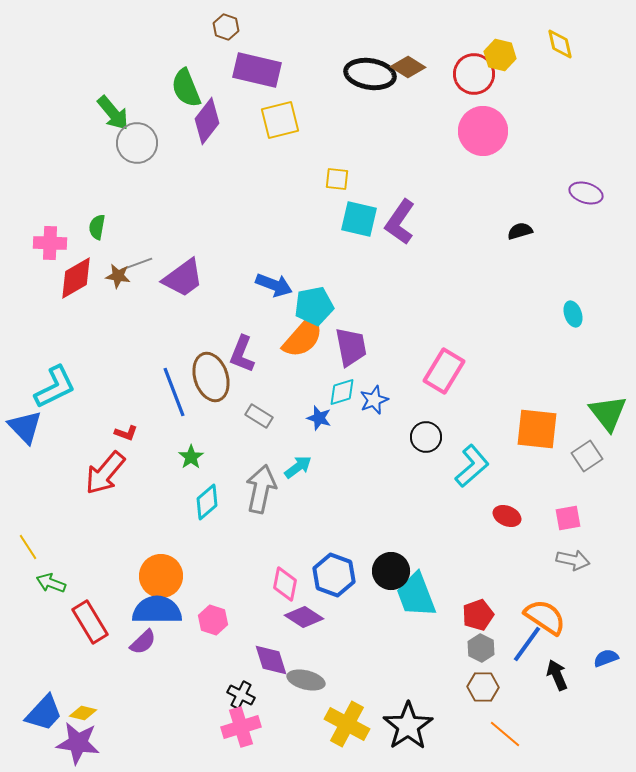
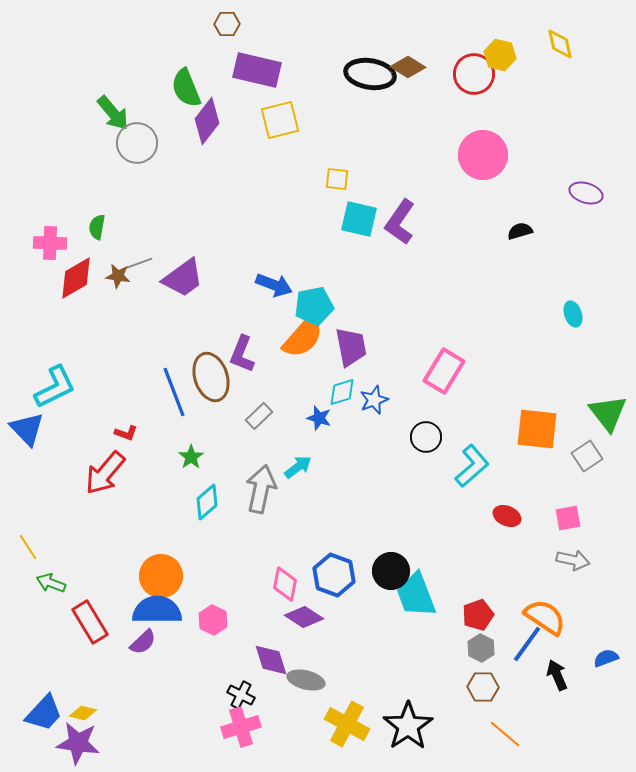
brown hexagon at (226, 27): moved 1 px right, 3 px up; rotated 20 degrees counterclockwise
pink circle at (483, 131): moved 24 px down
gray rectangle at (259, 416): rotated 76 degrees counterclockwise
blue triangle at (25, 427): moved 2 px right, 2 px down
pink hexagon at (213, 620): rotated 8 degrees clockwise
